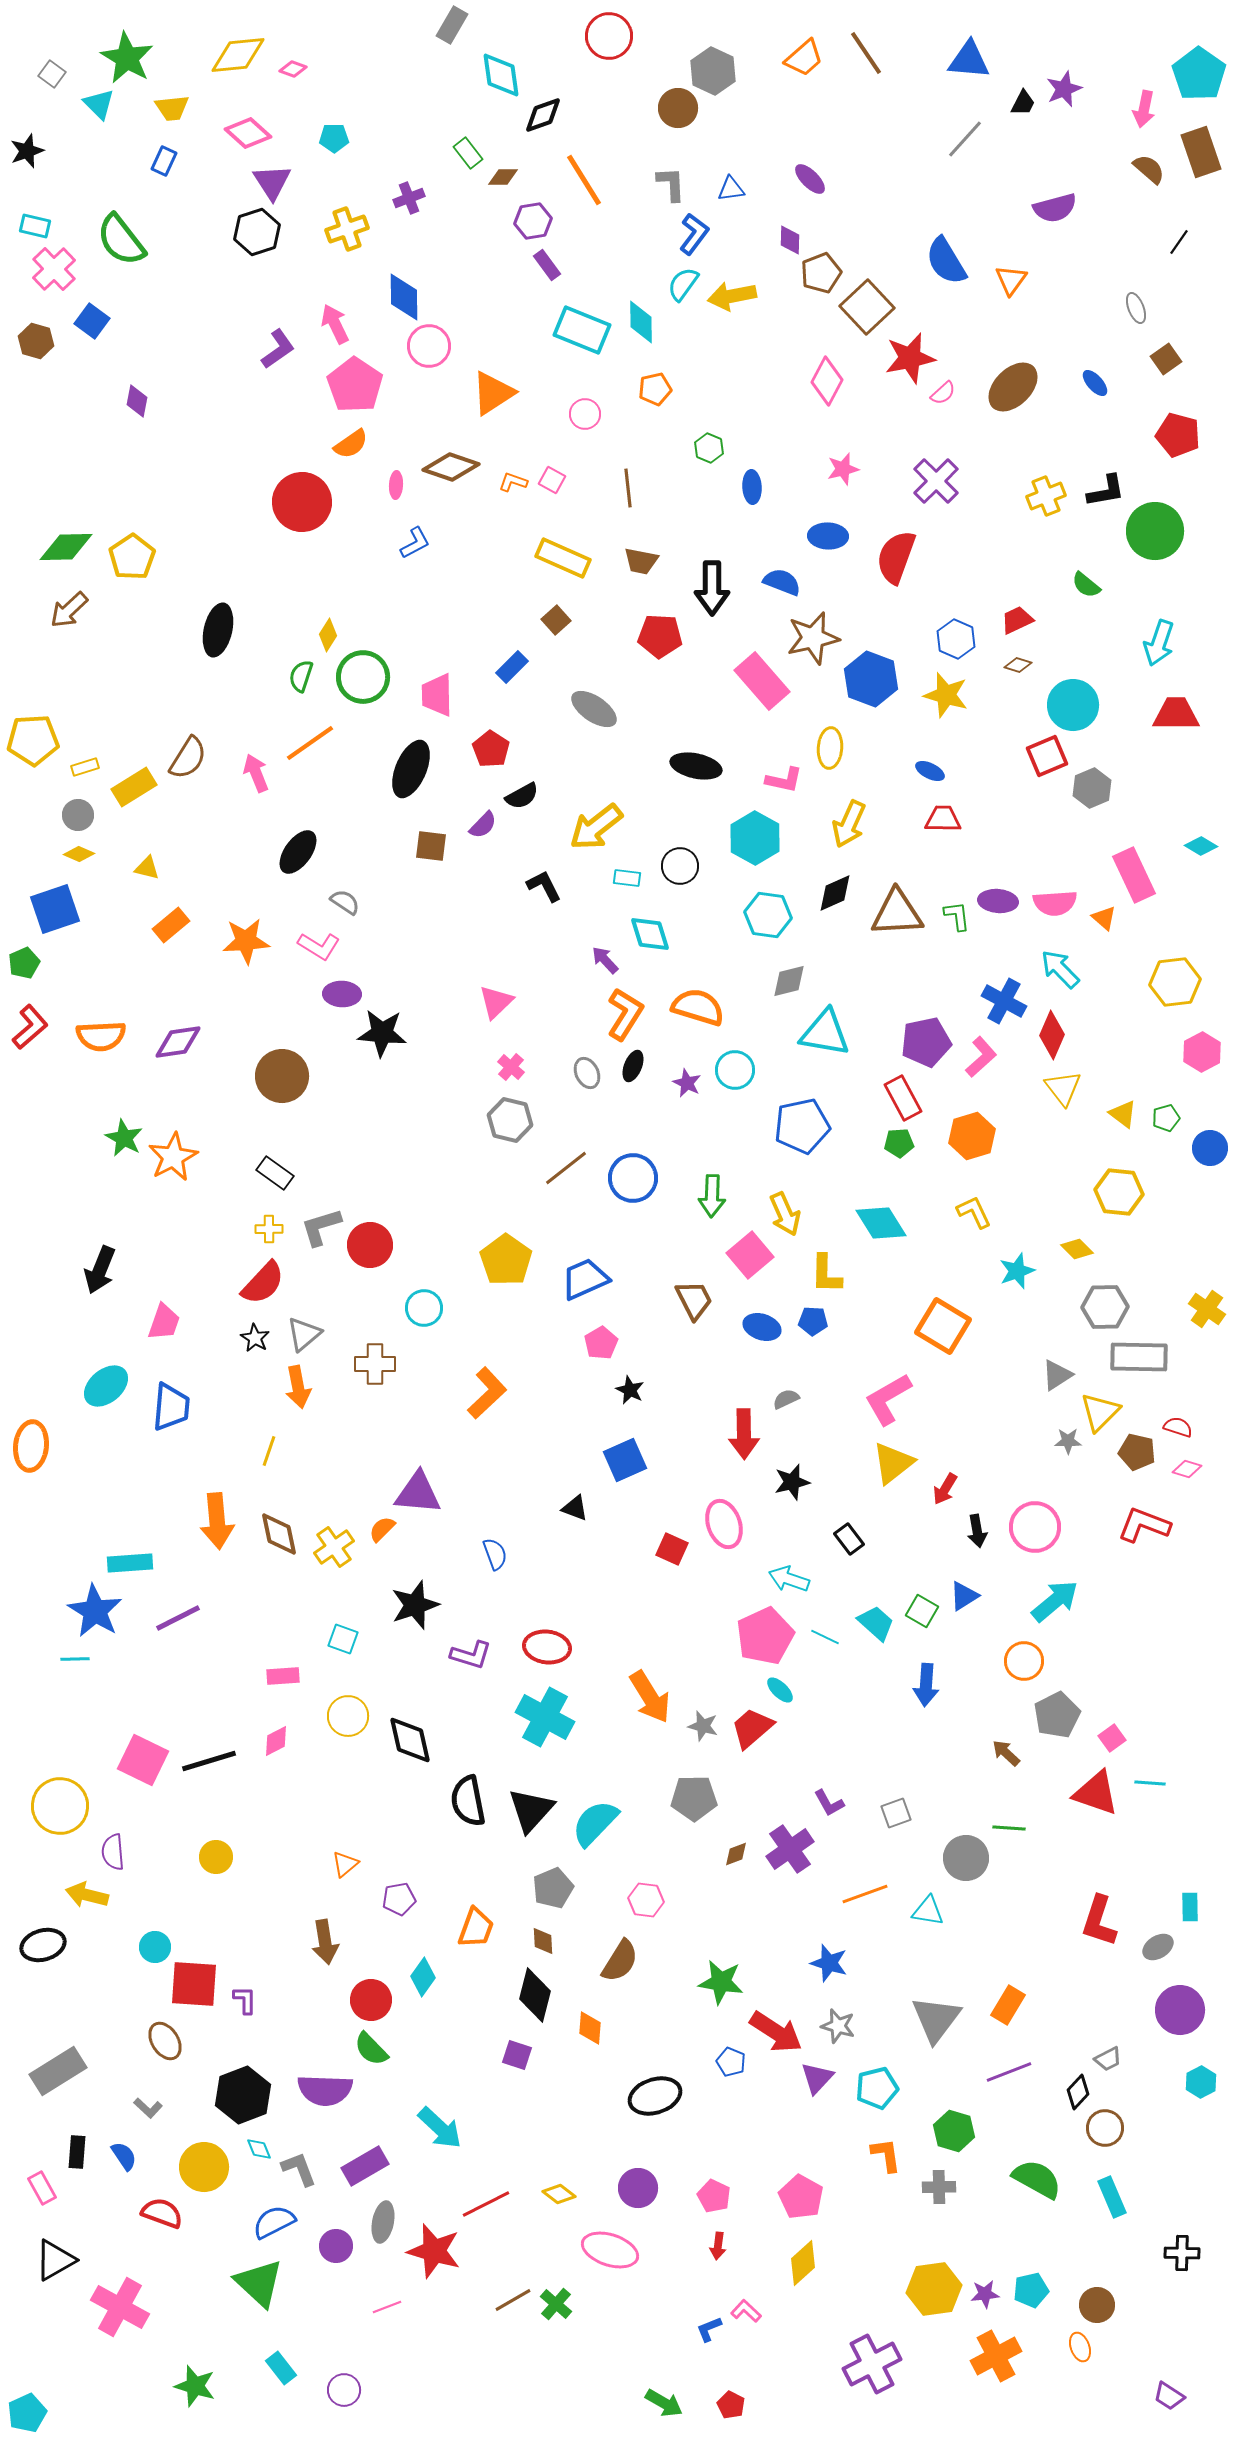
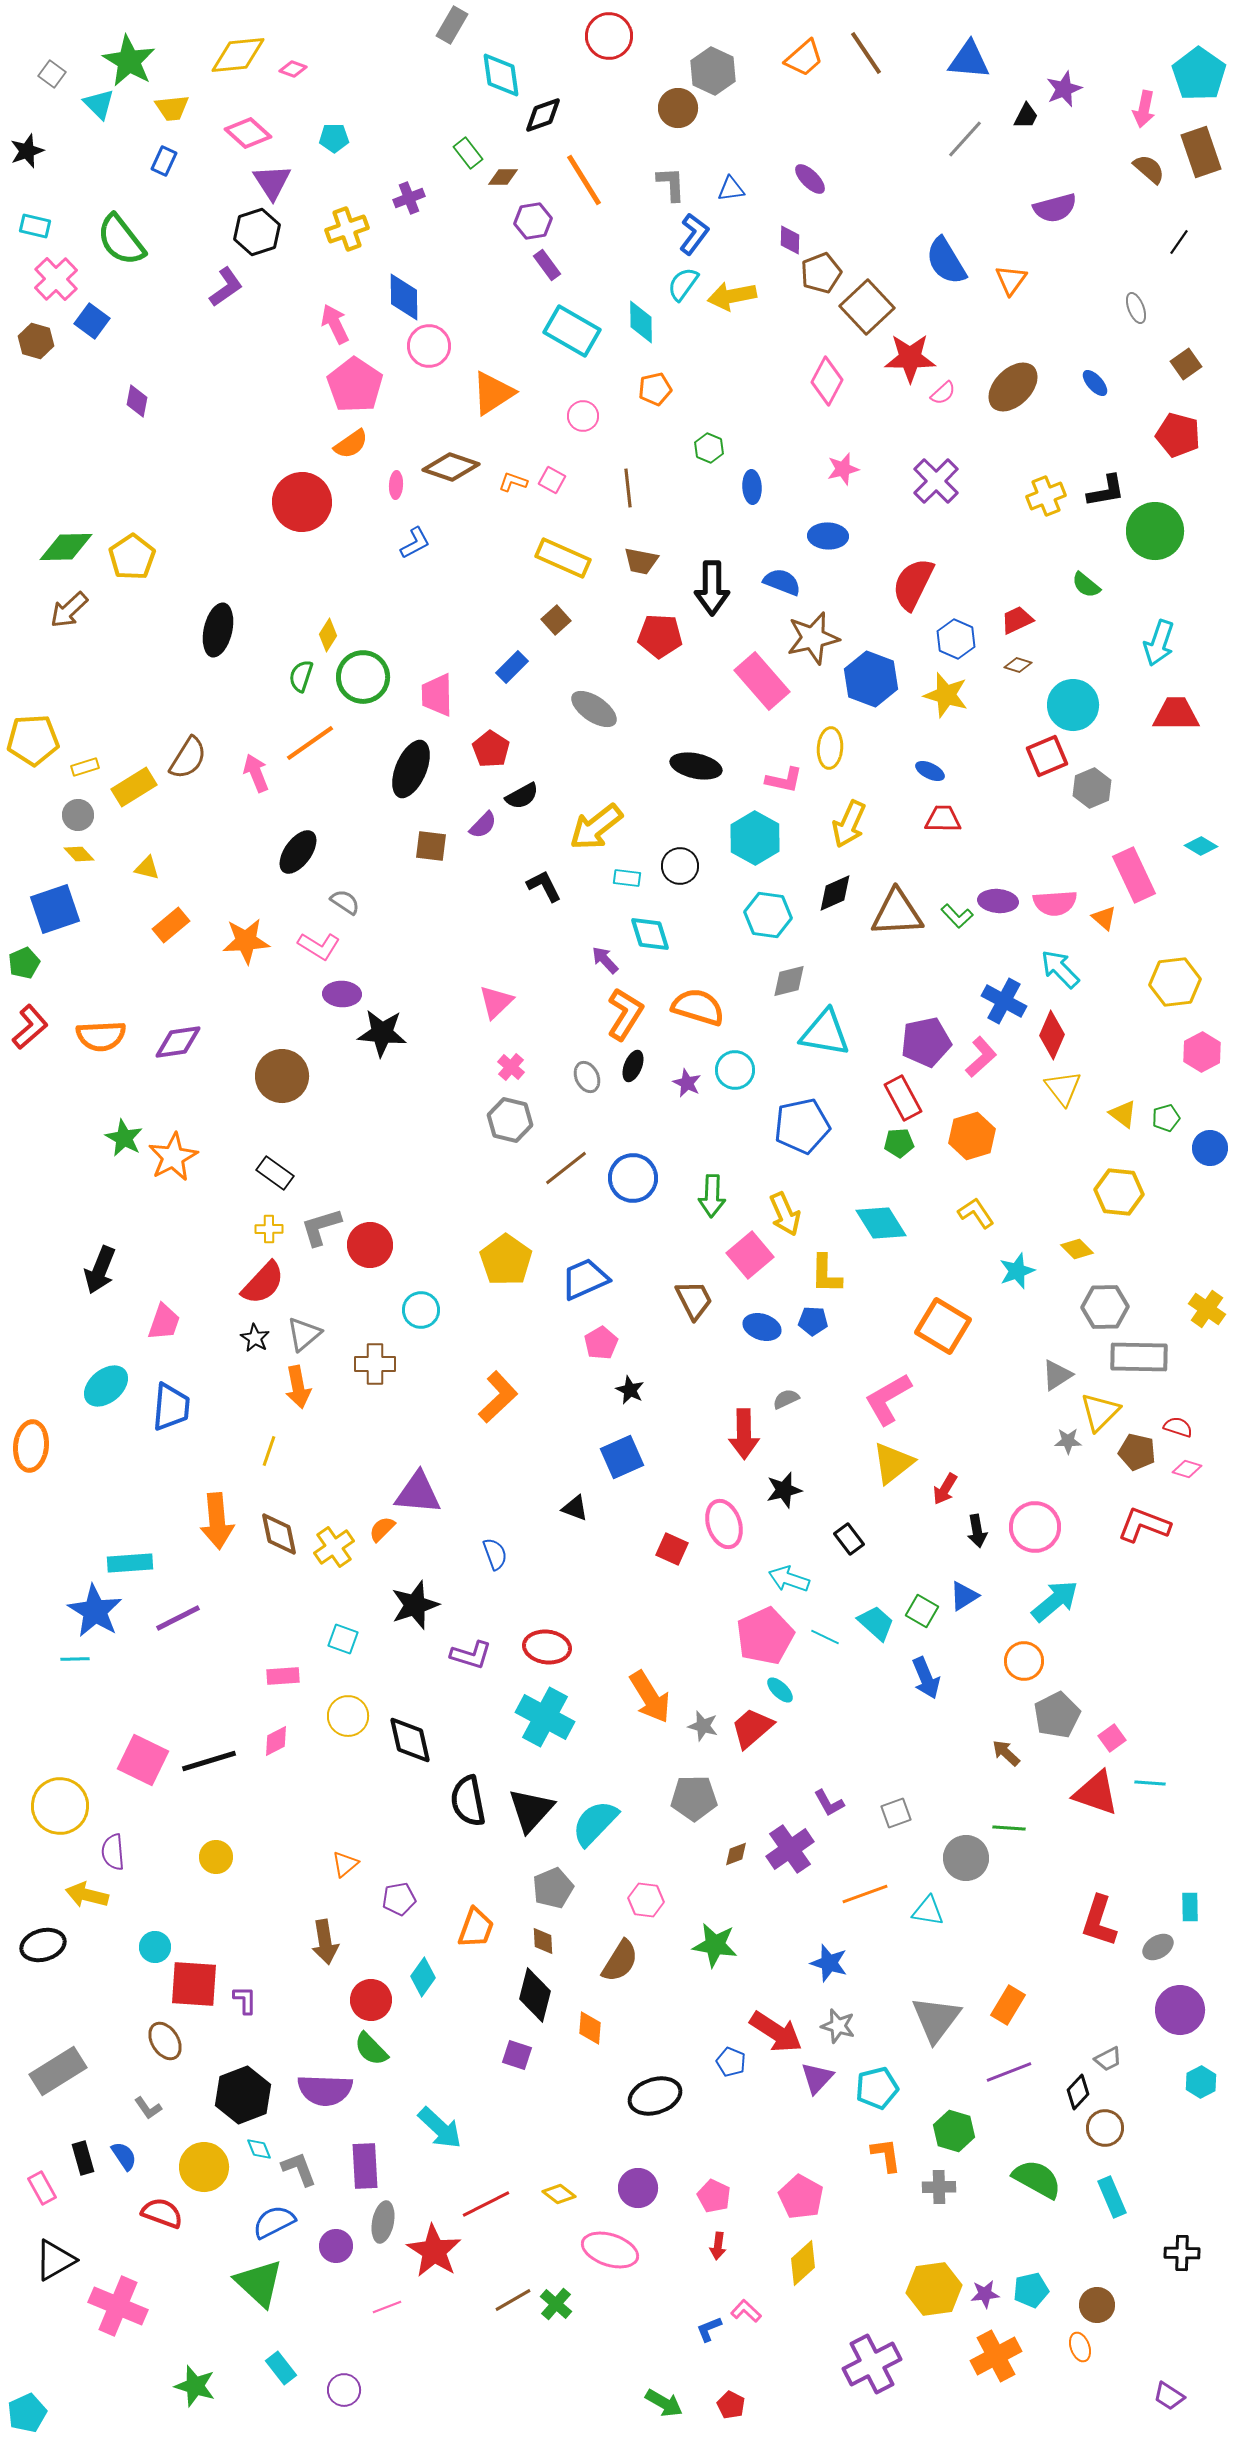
green star at (127, 58): moved 2 px right, 3 px down
black trapezoid at (1023, 103): moved 3 px right, 13 px down
pink cross at (54, 269): moved 2 px right, 10 px down
cyan rectangle at (582, 330): moved 10 px left, 1 px down; rotated 8 degrees clockwise
purple L-shape at (278, 349): moved 52 px left, 62 px up
red star at (910, 358): rotated 12 degrees clockwise
brown square at (1166, 359): moved 20 px right, 5 px down
pink circle at (585, 414): moved 2 px left, 2 px down
red semicircle at (896, 557): moved 17 px right, 27 px down; rotated 6 degrees clockwise
yellow diamond at (79, 854): rotated 24 degrees clockwise
green L-shape at (957, 916): rotated 144 degrees clockwise
gray ellipse at (587, 1073): moved 4 px down
yellow L-shape at (974, 1212): moved 2 px right, 1 px down; rotated 9 degrees counterclockwise
cyan circle at (424, 1308): moved 3 px left, 2 px down
orange L-shape at (487, 1393): moved 11 px right, 4 px down
blue square at (625, 1460): moved 3 px left, 3 px up
black star at (792, 1482): moved 8 px left, 8 px down
blue arrow at (926, 1685): moved 7 px up; rotated 27 degrees counterclockwise
green star at (721, 1982): moved 6 px left, 37 px up
gray L-shape at (148, 2108): rotated 12 degrees clockwise
black rectangle at (77, 2152): moved 6 px right, 6 px down; rotated 20 degrees counterclockwise
purple rectangle at (365, 2166): rotated 63 degrees counterclockwise
red star at (434, 2251): rotated 16 degrees clockwise
pink cross at (120, 2307): moved 2 px left, 1 px up; rotated 6 degrees counterclockwise
